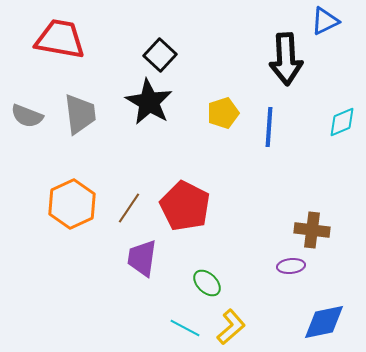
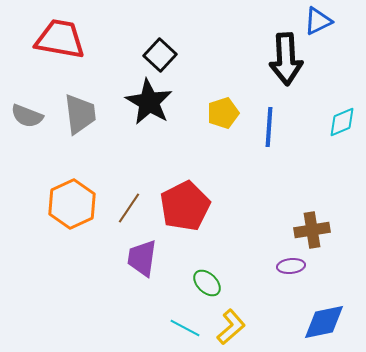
blue triangle: moved 7 px left
red pentagon: rotated 18 degrees clockwise
brown cross: rotated 16 degrees counterclockwise
